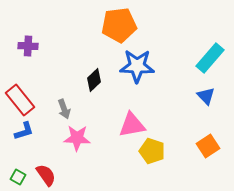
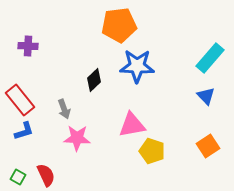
red semicircle: rotated 10 degrees clockwise
